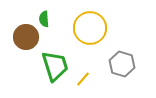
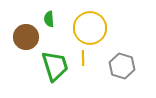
green semicircle: moved 5 px right
gray hexagon: moved 2 px down
yellow line: moved 21 px up; rotated 42 degrees counterclockwise
